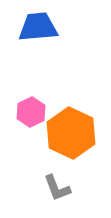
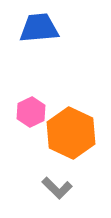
blue trapezoid: moved 1 px right, 1 px down
gray L-shape: rotated 24 degrees counterclockwise
